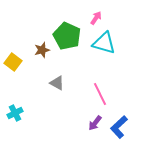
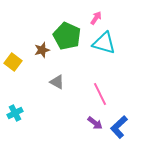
gray triangle: moved 1 px up
purple arrow: rotated 91 degrees counterclockwise
